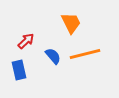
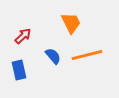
red arrow: moved 3 px left, 5 px up
orange line: moved 2 px right, 1 px down
